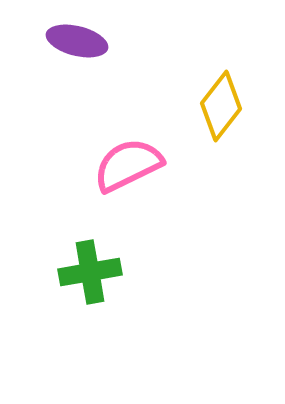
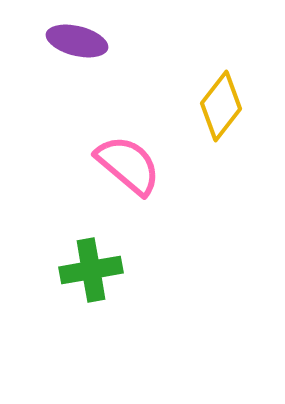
pink semicircle: rotated 66 degrees clockwise
green cross: moved 1 px right, 2 px up
